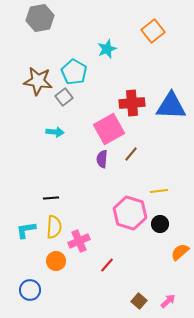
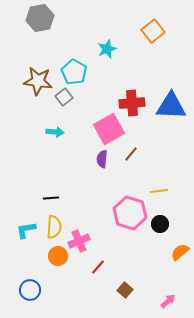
orange circle: moved 2 px right, 5 px up
red line: moved 9 px left, 2 px down
brown square: moved 14 px left, 11 px up
